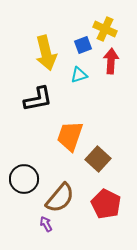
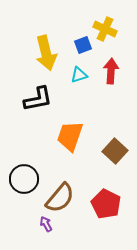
red arrow: moved 10 px down
brown square: moved 17 px right, 8 px up
